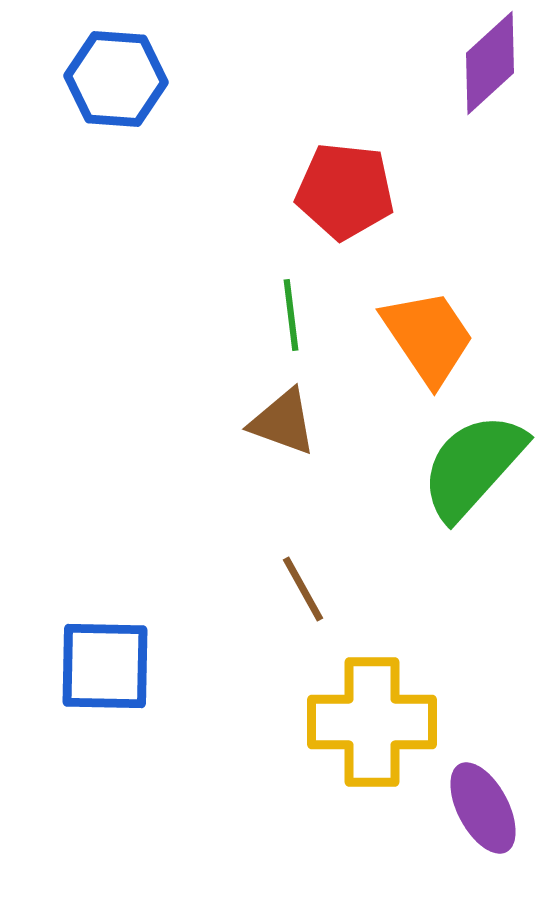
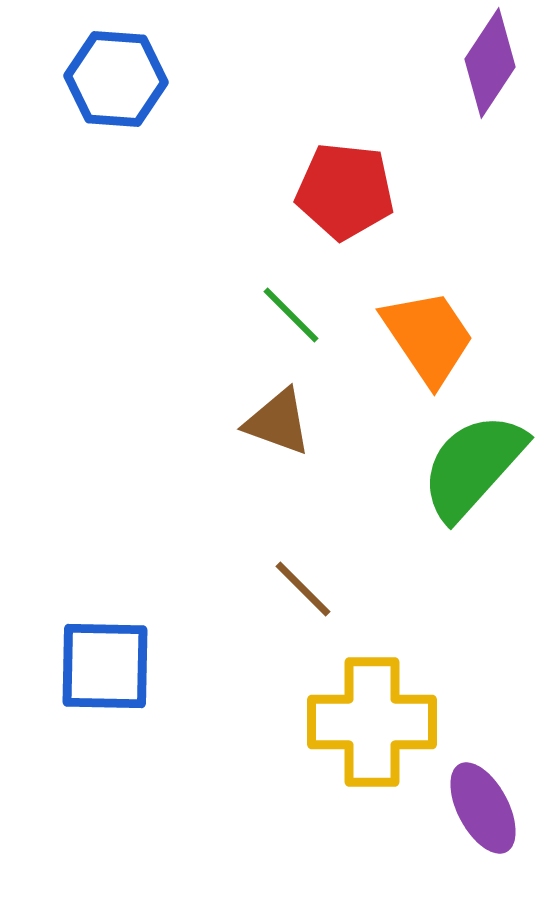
purple diamond: rotated 14 degrees counterclockwise
green line: rotated 38 degrees counterclockwise
brown triangle: moved 5 px left
brown line: rotated 16 degrees counterclockwise
